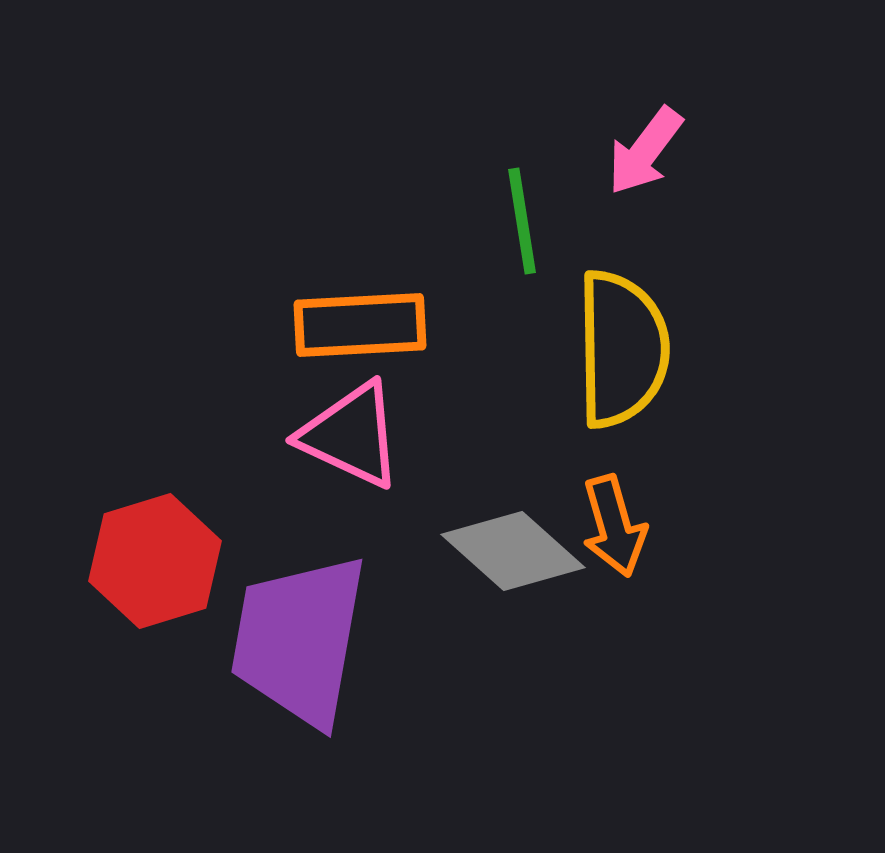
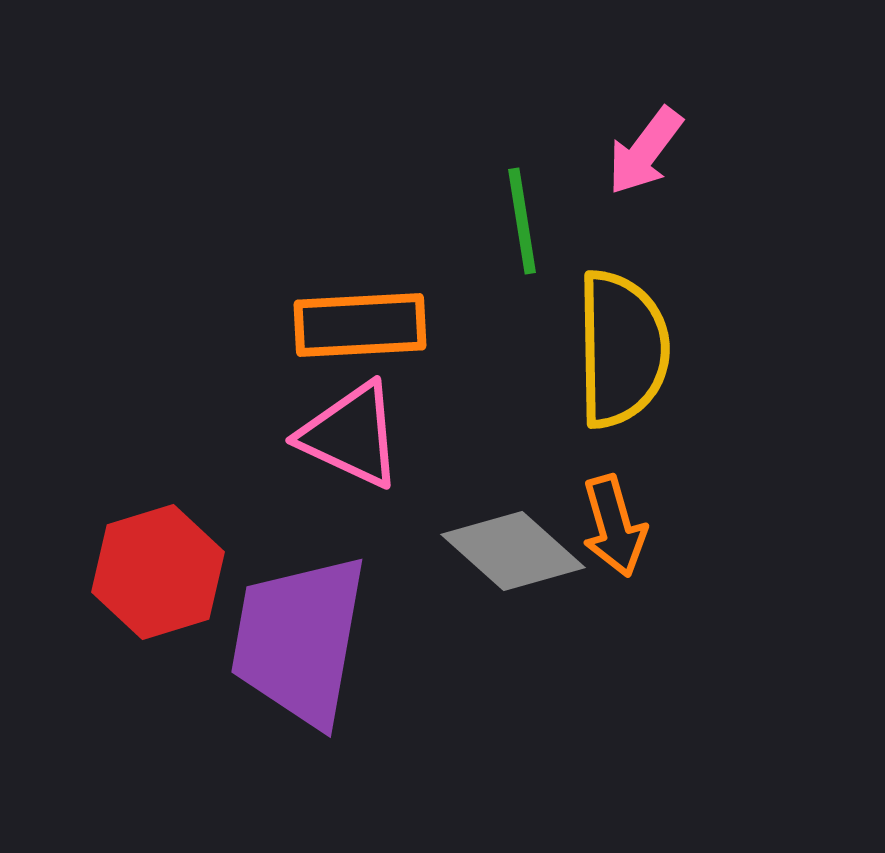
red hexagon: moved 3 px right, 11 px down
